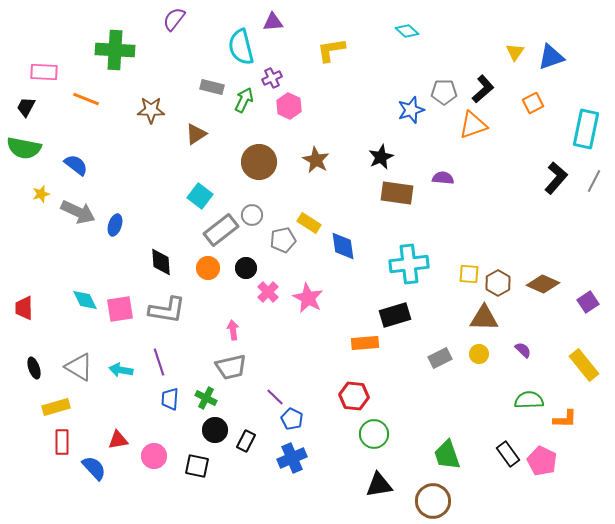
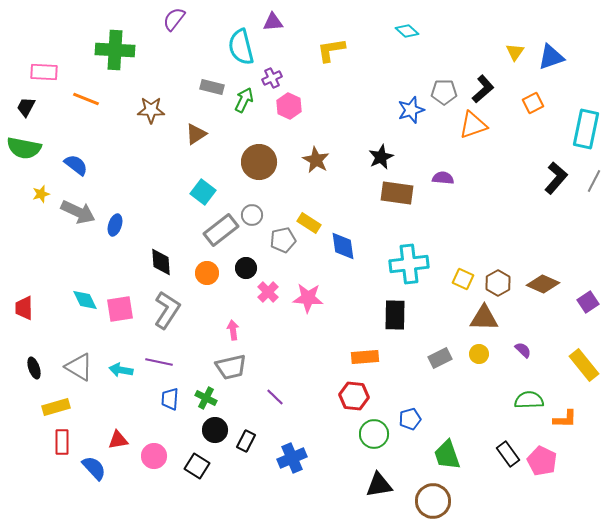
cyan square at (200, 196): moved 3 px right, 4 px up
orange circle at (208, 268): moved 1 px left, 5 px down
yellow square at (469, 274): moved 6 px left, 5 px down; rotated 20 degrees clockwise
pink star at (308, 298): rotated 24 degrees counterclockwise
gray L-shape at (167, 310): rotated 66 degrees counterclockwise
black rectangle at (395, 315): rotated 72 degrees counterclockwise
orange rectangle at (365, 343): moved 14 px down
purple line at (159, 362): rotated 60 degrees counterclockwise
blue pentagon at (292, 419): moved 118 px right; rotated 30 degrees clockwise
black square at (197, 466): rotated 20 degrees clockwise
